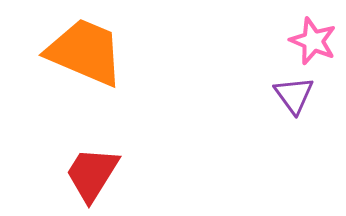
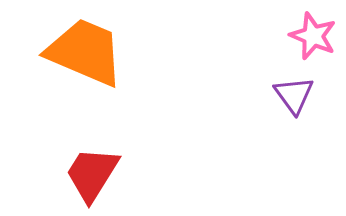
pink star: moved 5 px up
